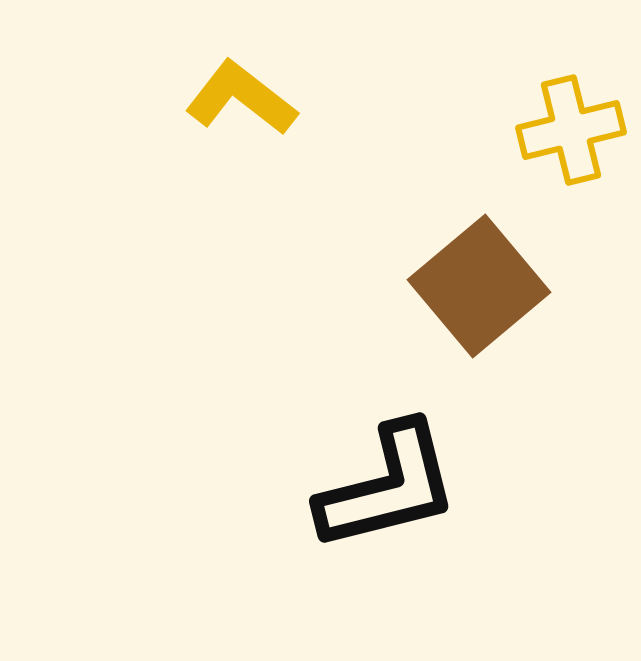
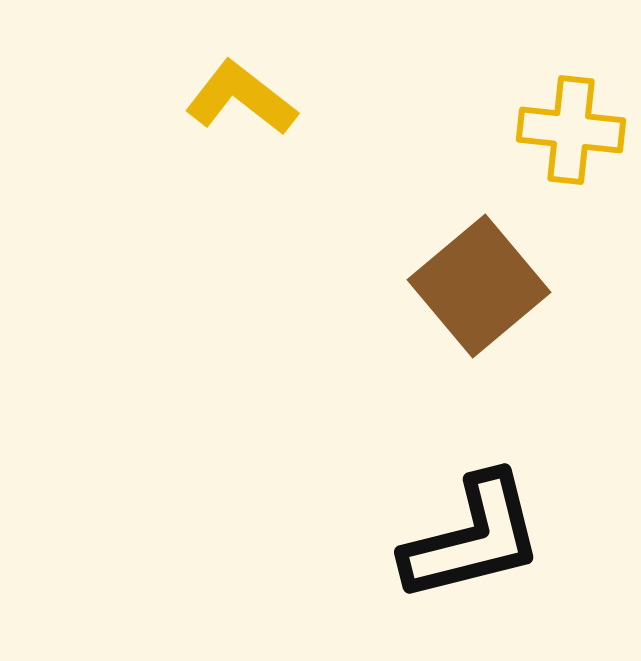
yellow cross: rotated 20 degrees clockwise
black L-shape: moved 85 px right, 51 px down
